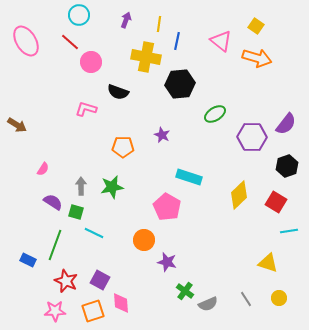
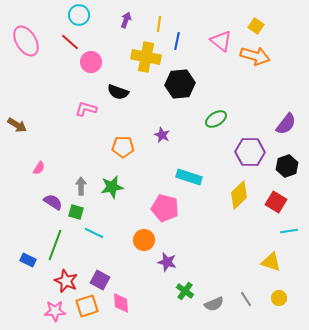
orange arrow at (257, 58): moved 2 px left, 2 px up
green ellipse at (215, 114): moved 1 px right, 5 px down
purple hexagon at (252, 137): moved 2 px left, 15 px down
pink semicircle at (43, 169): moved 4 px left, 1 px up
pink pentagon at (167, 207): moved 2 px left, 1 px down; rotated 16 degrees counterclockwise
yellow triangle at (268, 263): moved 3 px right, 1 px up
gray semicircle at (208, 304): moved 6 px right
orange square at (93, 311): moved 6 px left, 5 px up
